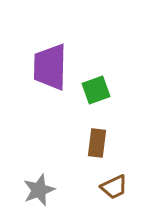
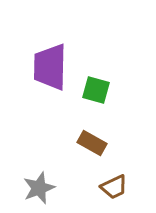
green square: rotated 36 degrees clockwise
brown rectangle: moved 5 px left; rotated 68 degrees counterclockwise
gray star: moved 2 px up
